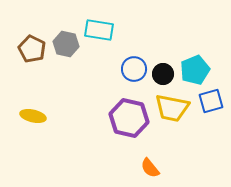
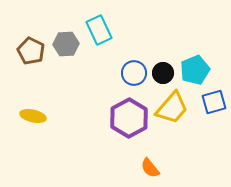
cyan rectangle: rotated 56 degrees clockwise
gray hexagon: rotated 15 degrees counterclockwise
brown pentagon: moved 1 px left, 2 px down
blue circle: moved 4 px down
black circle: moved 1 px up
blue square: moved 3 px right, 1 px down
yellow trapezoid: rotated 60 degrees counterclockwise
purple hexagon: rotated 18 degrees clockwise
